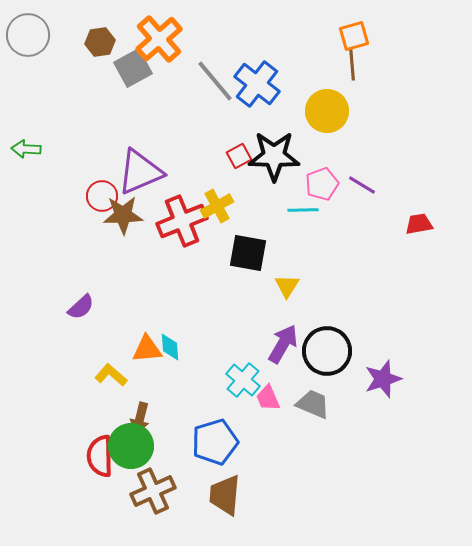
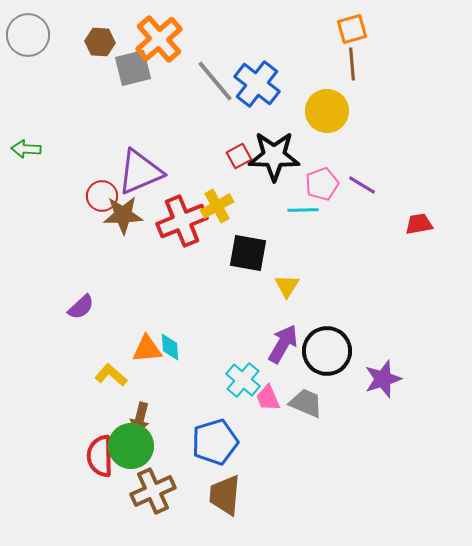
orange square: moved 2 px left, 7 px up
brown hexagon: rotated 12 degrees clockwise
gray square: rotated 15 degrees clockwise
gray trapezoid: moved 7 px left, 1 px up
